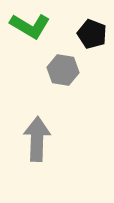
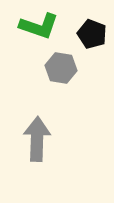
green L-shape: moved 9 px right; rotated 12 degrees counterclockwise
gray hexagon: moved 2 px left, 2 px up
